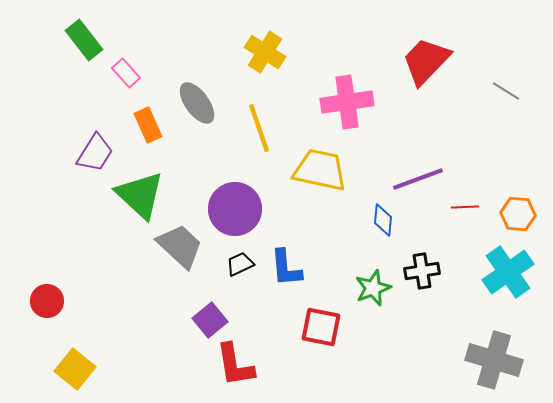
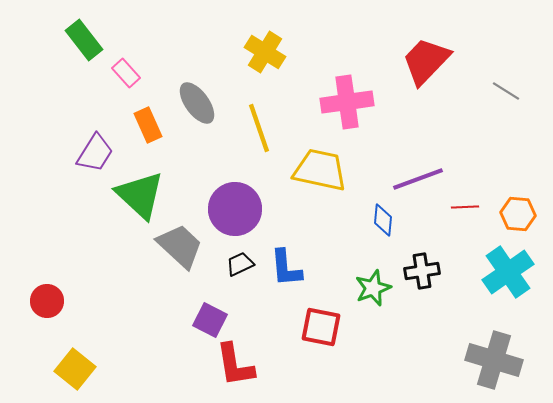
purple square: rotated 24 degrees counterclockwise
